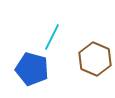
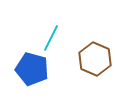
cyan line: moved 1 px left, 1 px down
